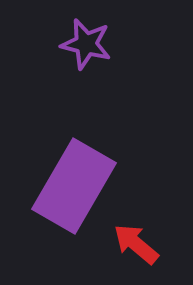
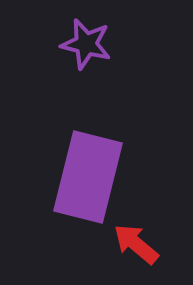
purple rectangle: moved 14 px right, 9 px up; rotated 16 degrees counterclockwise
